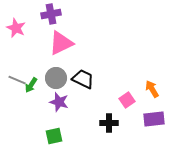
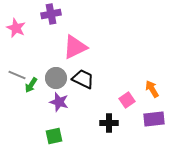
pink triangle: moved 14 px right, 4 px down
gray line: moved 5 px up
